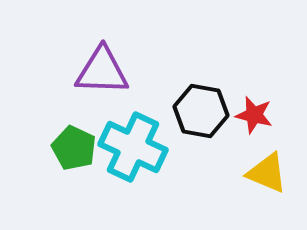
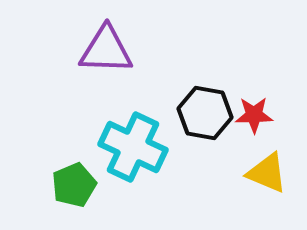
purple triangle: moved 4 px right, 21 px up
black hexagon: moved 4 px right, 2 px down
red star: rotated 15 degrees counterclockwise
green pentagon: moved 37 px down; rotated 24 degrees clockwise
